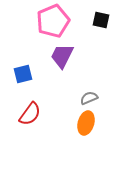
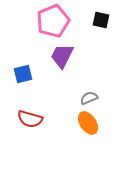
red semicircle: moved 5 px down; rotated 70 degrees clockwise
orange ellipse: moved 2 px right; rotated 50 degrees counterclockwise
